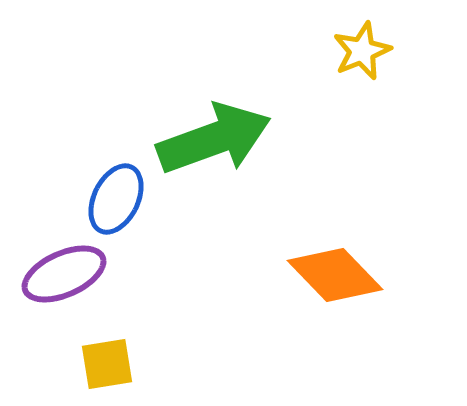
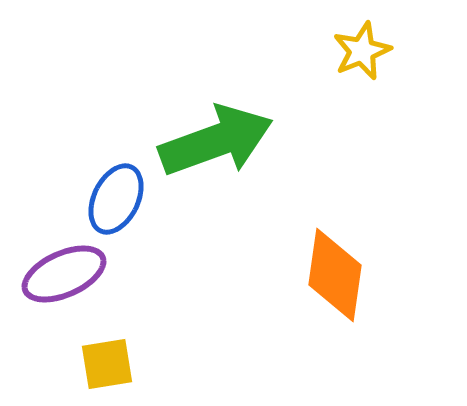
green arrow: moved 2 px right, 2 px down
orange diamond: rotated 52 degrees clockwise
